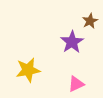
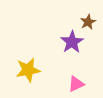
brown star: moved 2 px left, 1 px down
